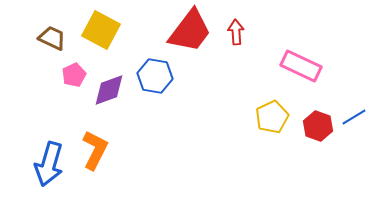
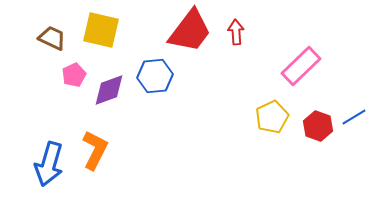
yellow square: rotated 15 degrees counterclockwise
pink rectangle: rotated 69 degrees counterclockwise
blue hexagon: rotated 16 degrees counterclockwise
